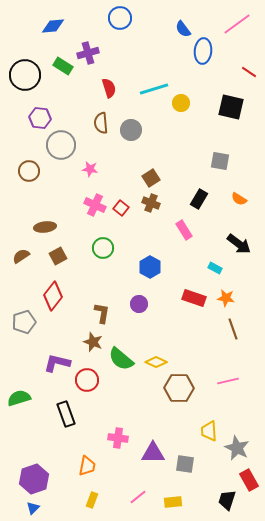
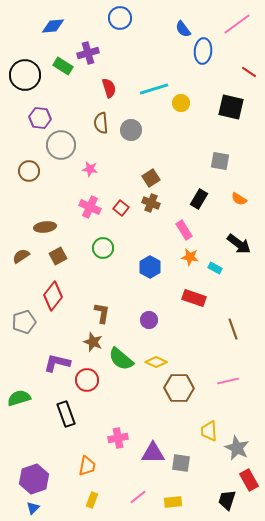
pink cross at (95, 205): moved 5 px left, 2 px down
orange star at (226, 298): moved 36 px left, 41 px up
purple circle at (139, 304): moved 10 px right, 16 px down
pink cross at (118, 438): rotated 18 degrees counterclockwise
gray square at (185, 464): moved 4 px left, 1 px up
